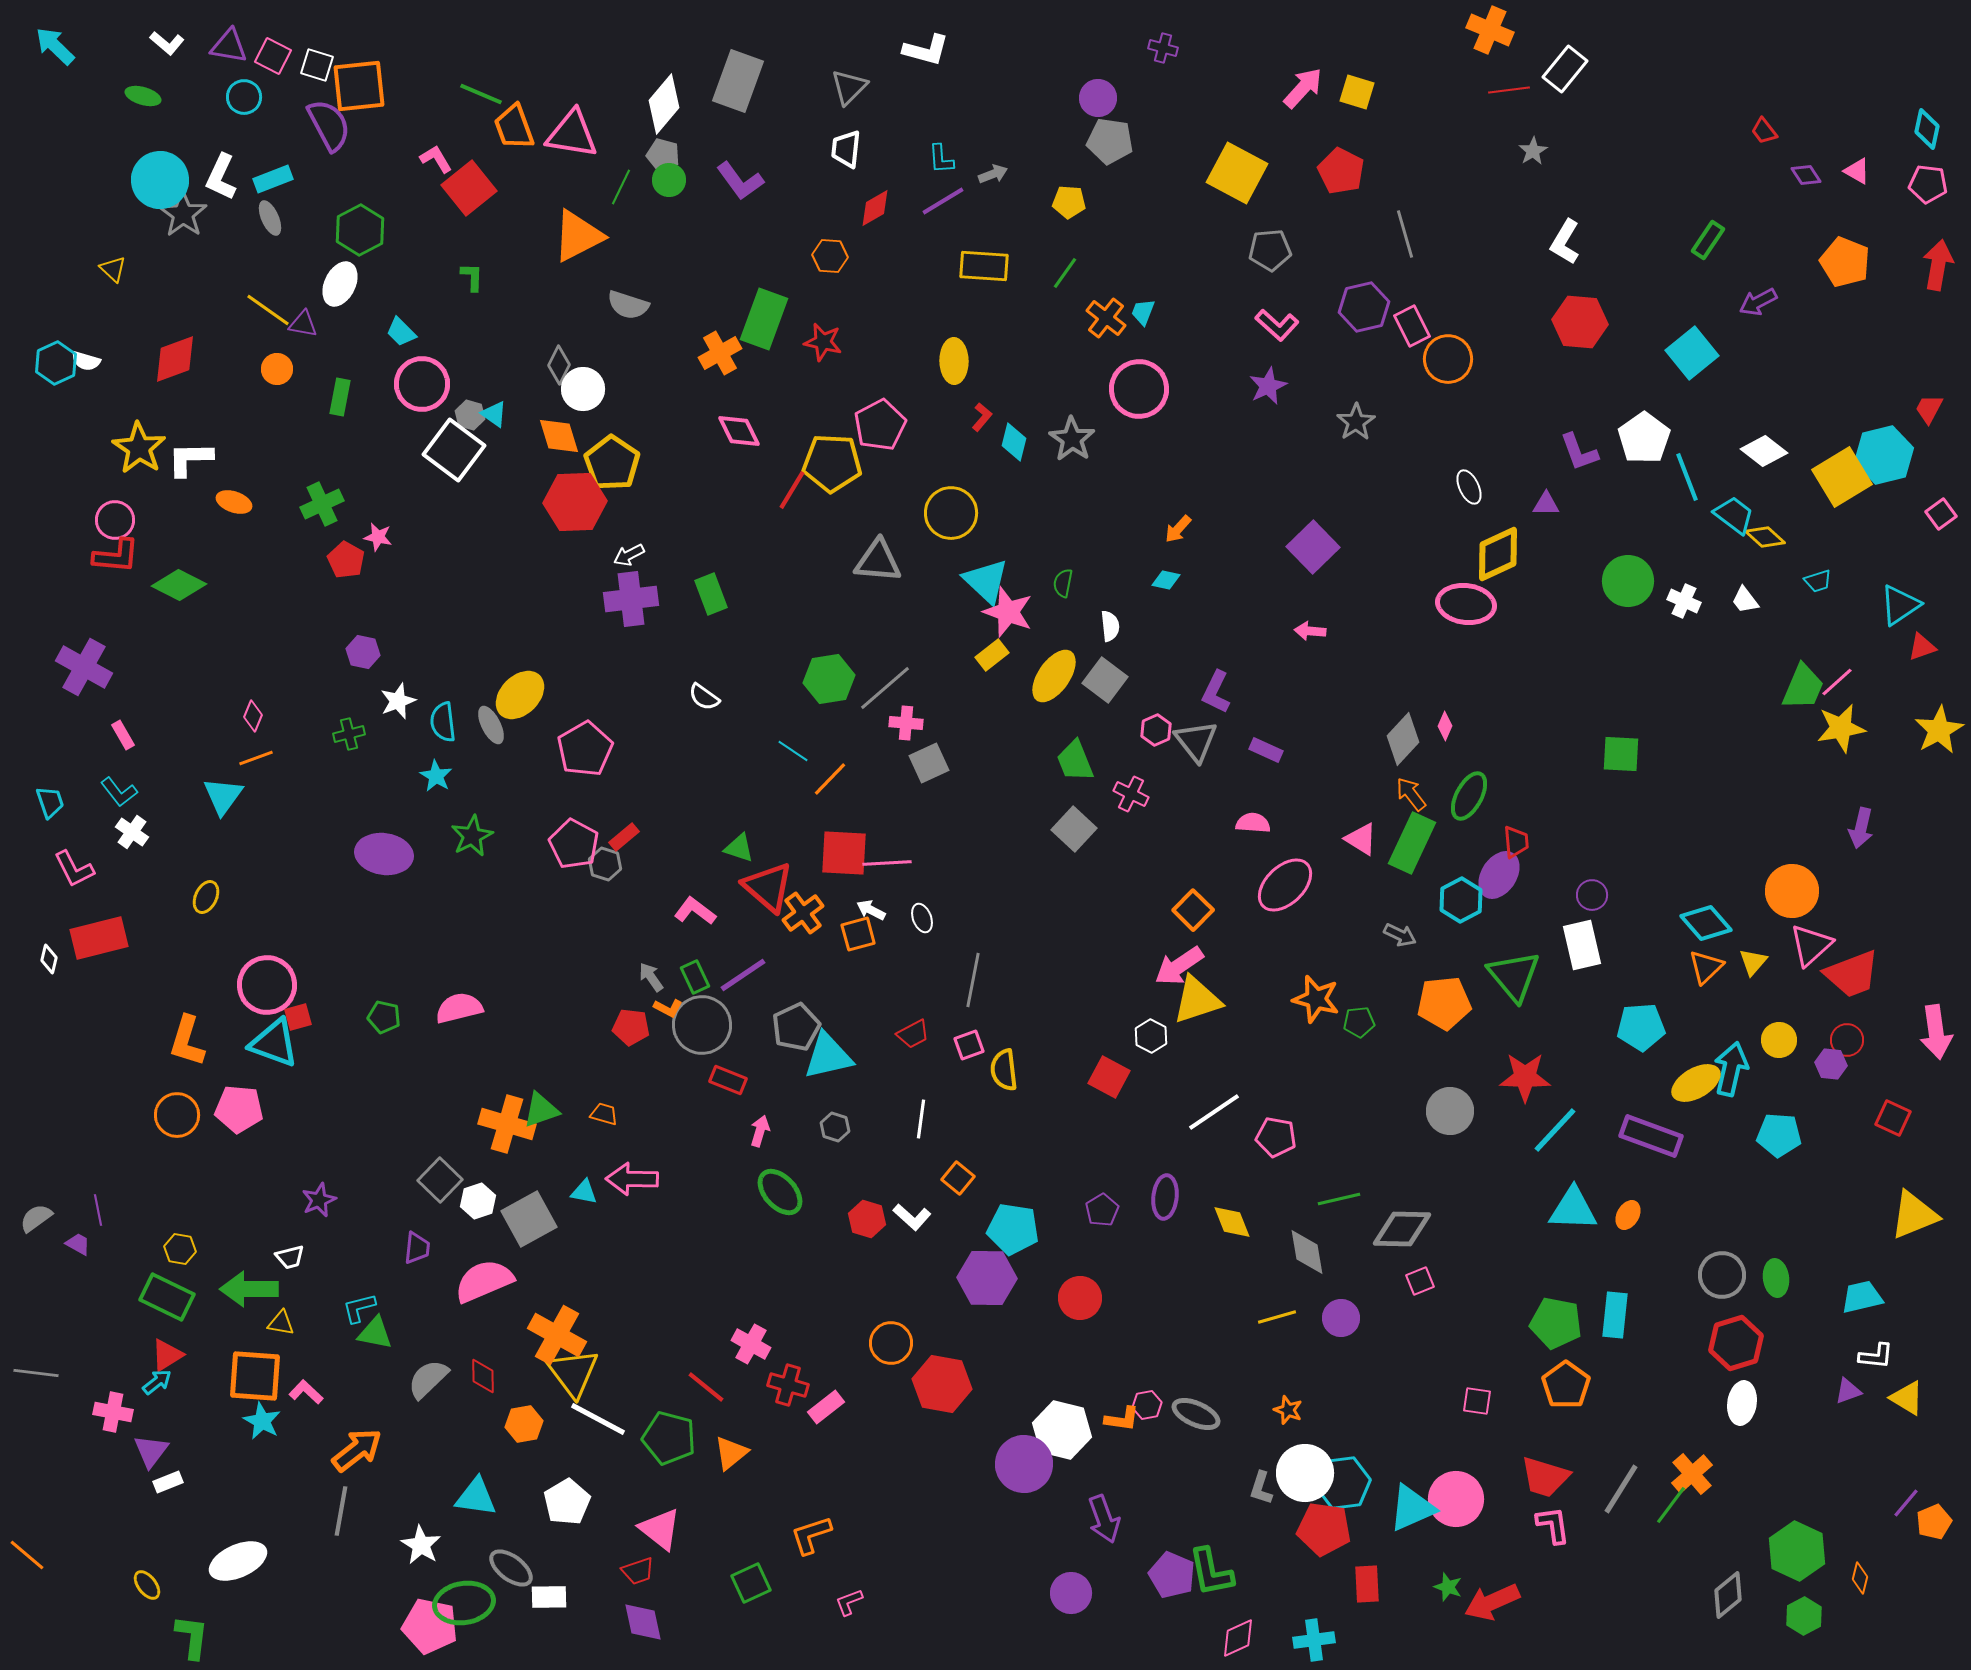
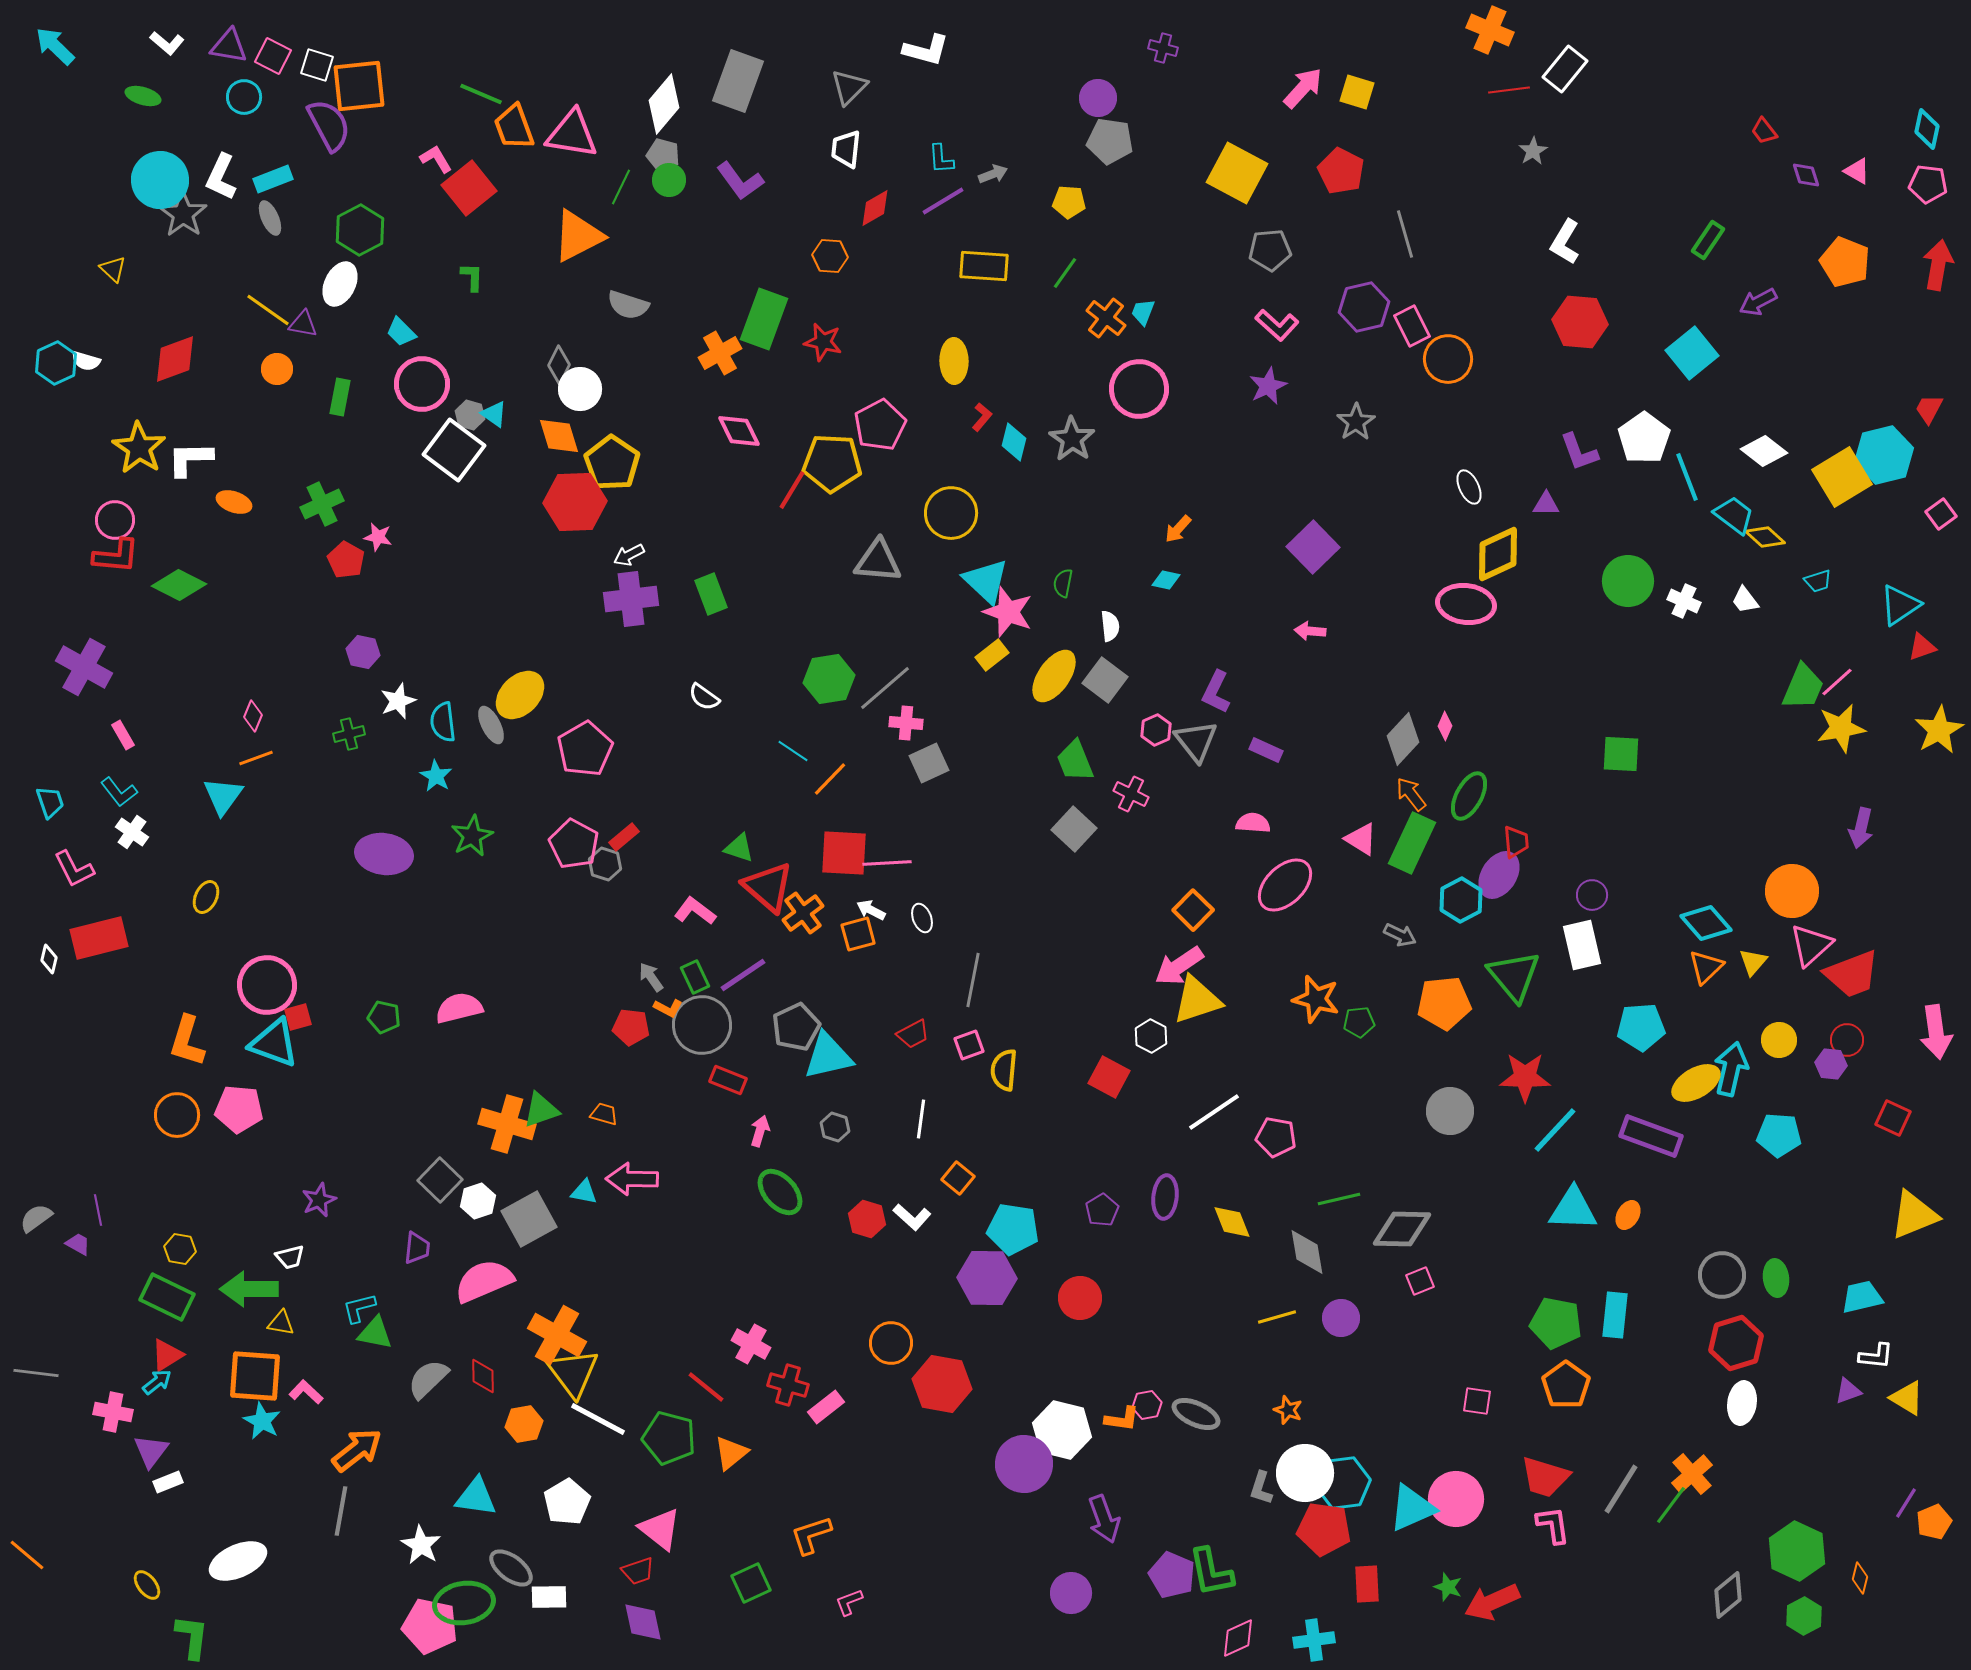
purple diamond at (1806, 175): rotated 16 degrees clockwise
white circle at (583, 389): moved 3 px left
yellow semicircle at (1004, 1070): rotated 12 degrees clockwise
purple line at (1906, 1503): rotated 8 degrees counterclockwise
